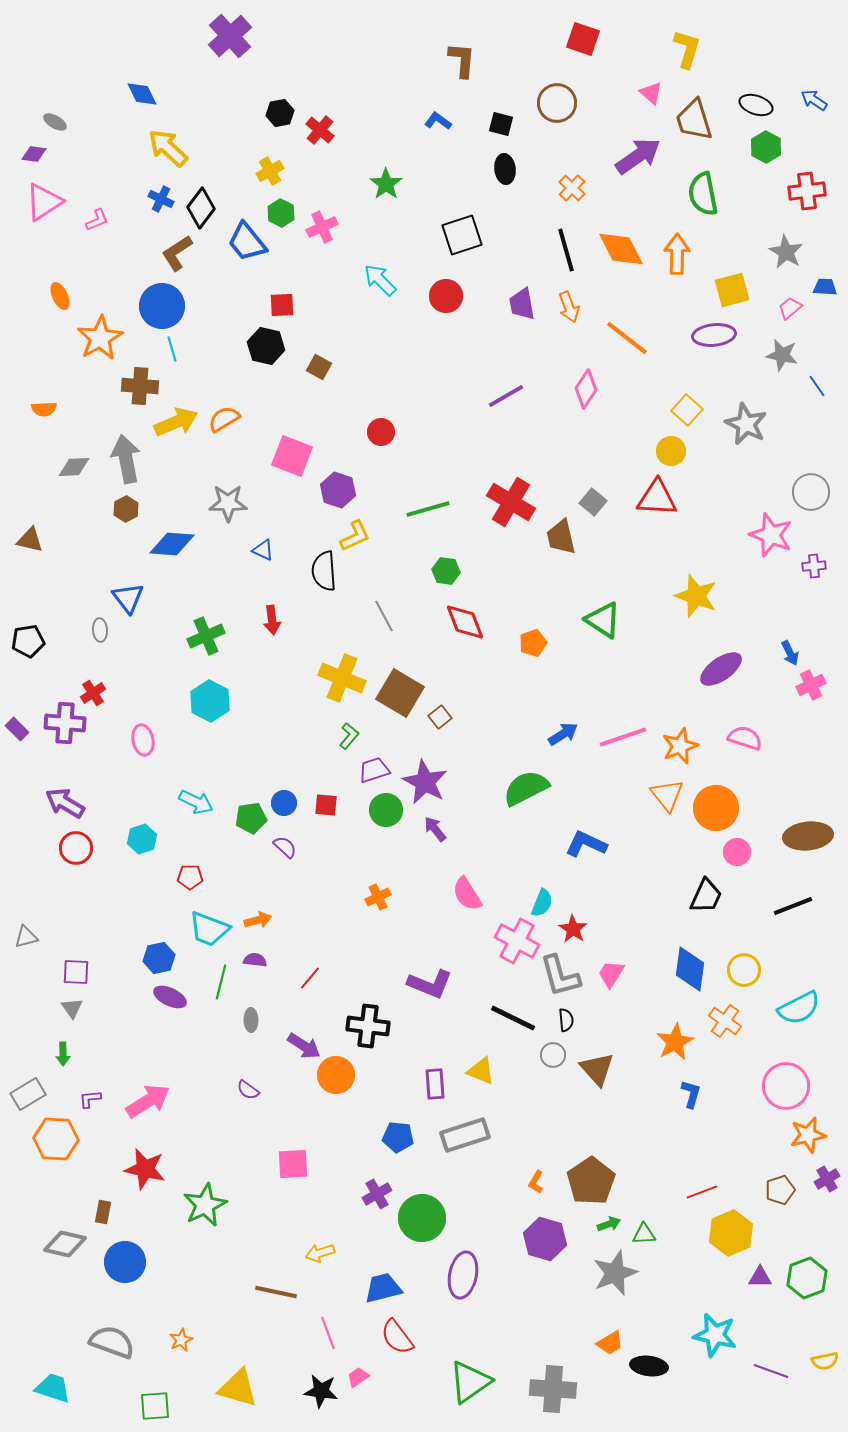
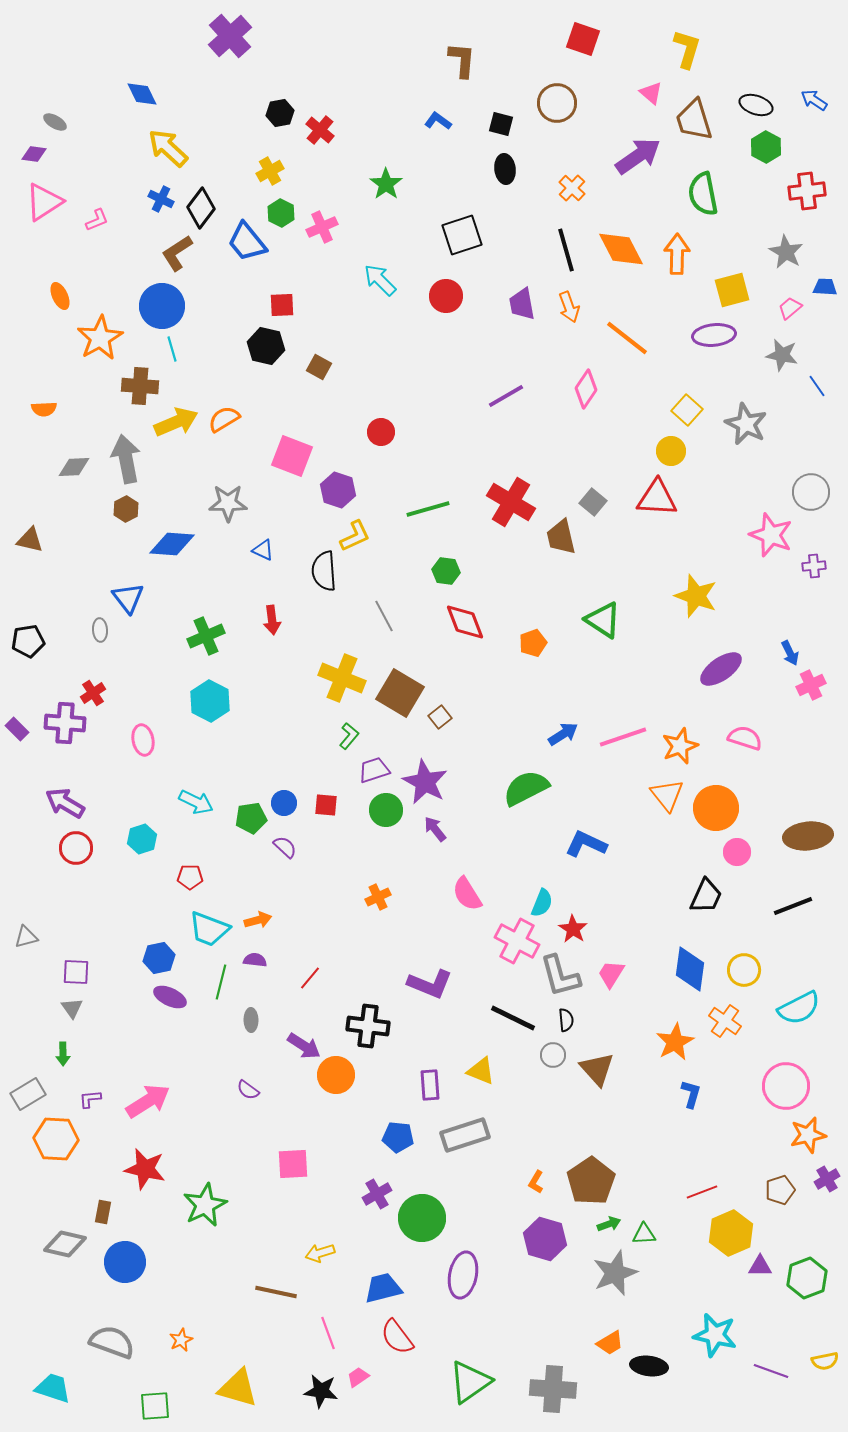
purple rectangle at (435, 1084): moved 5 px left, 1 px down
purple triangle at (760, 1277): moved 11 px up
